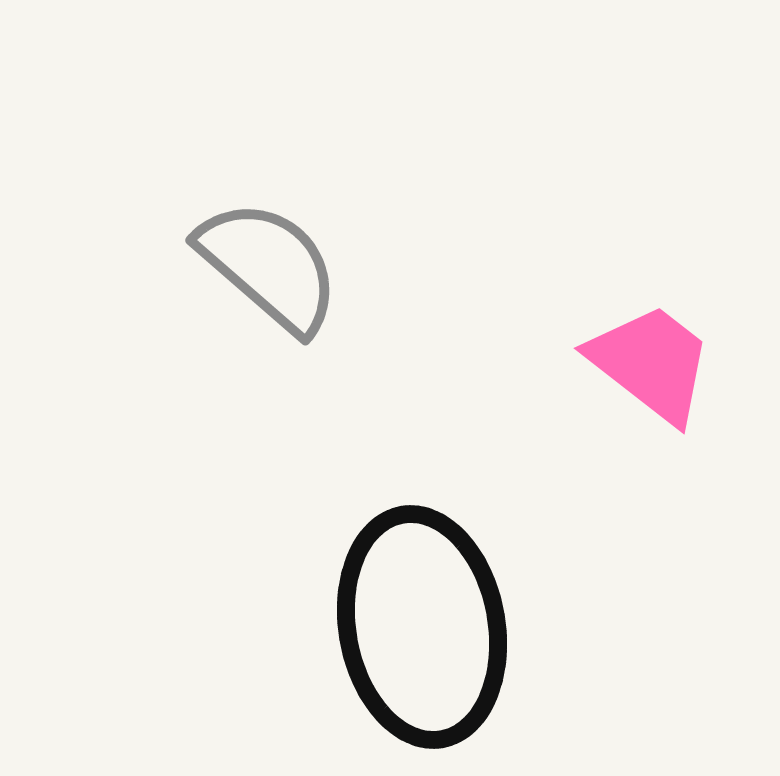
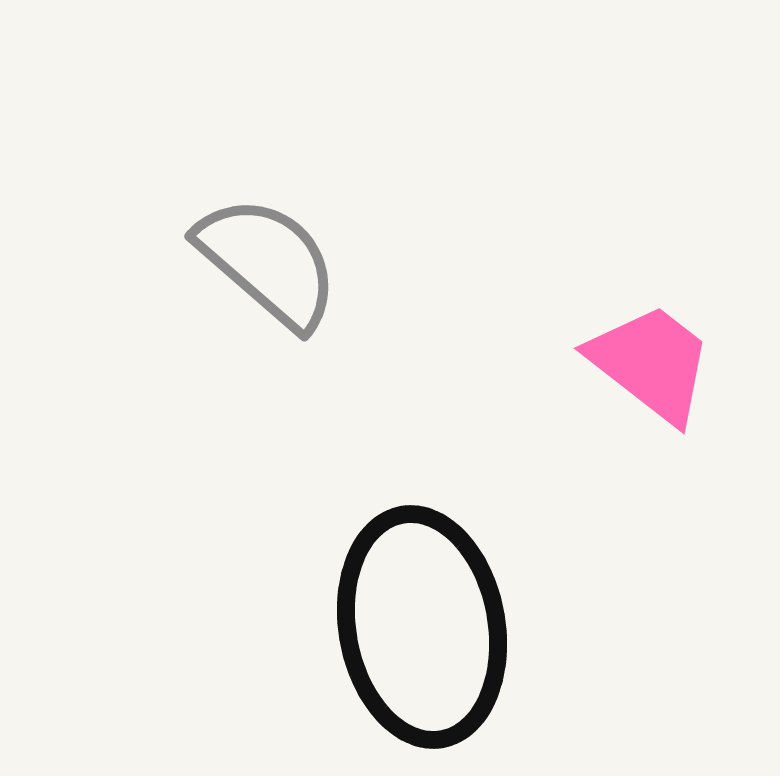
gray semicircle: moved 1 px left, 4 px up
